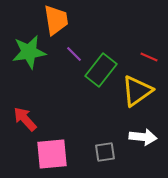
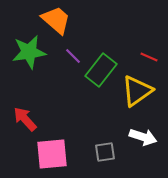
orange trapezoid: rotated 40 degrees counterclockwise
purple line: moved 1 px left, 2 px down
white arrow: rotated 12 degrees clockwise
